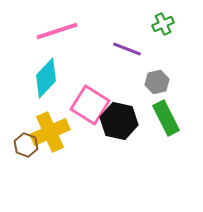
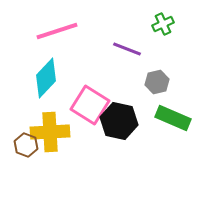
green rectangle: moved 7 px right; rotated 40 degrees counterclockwise
yellow cross: rotated 21 degrees clockwise
